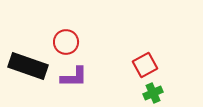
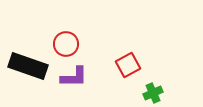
red circle: moved 2 px down
red square: moved 17 px left
